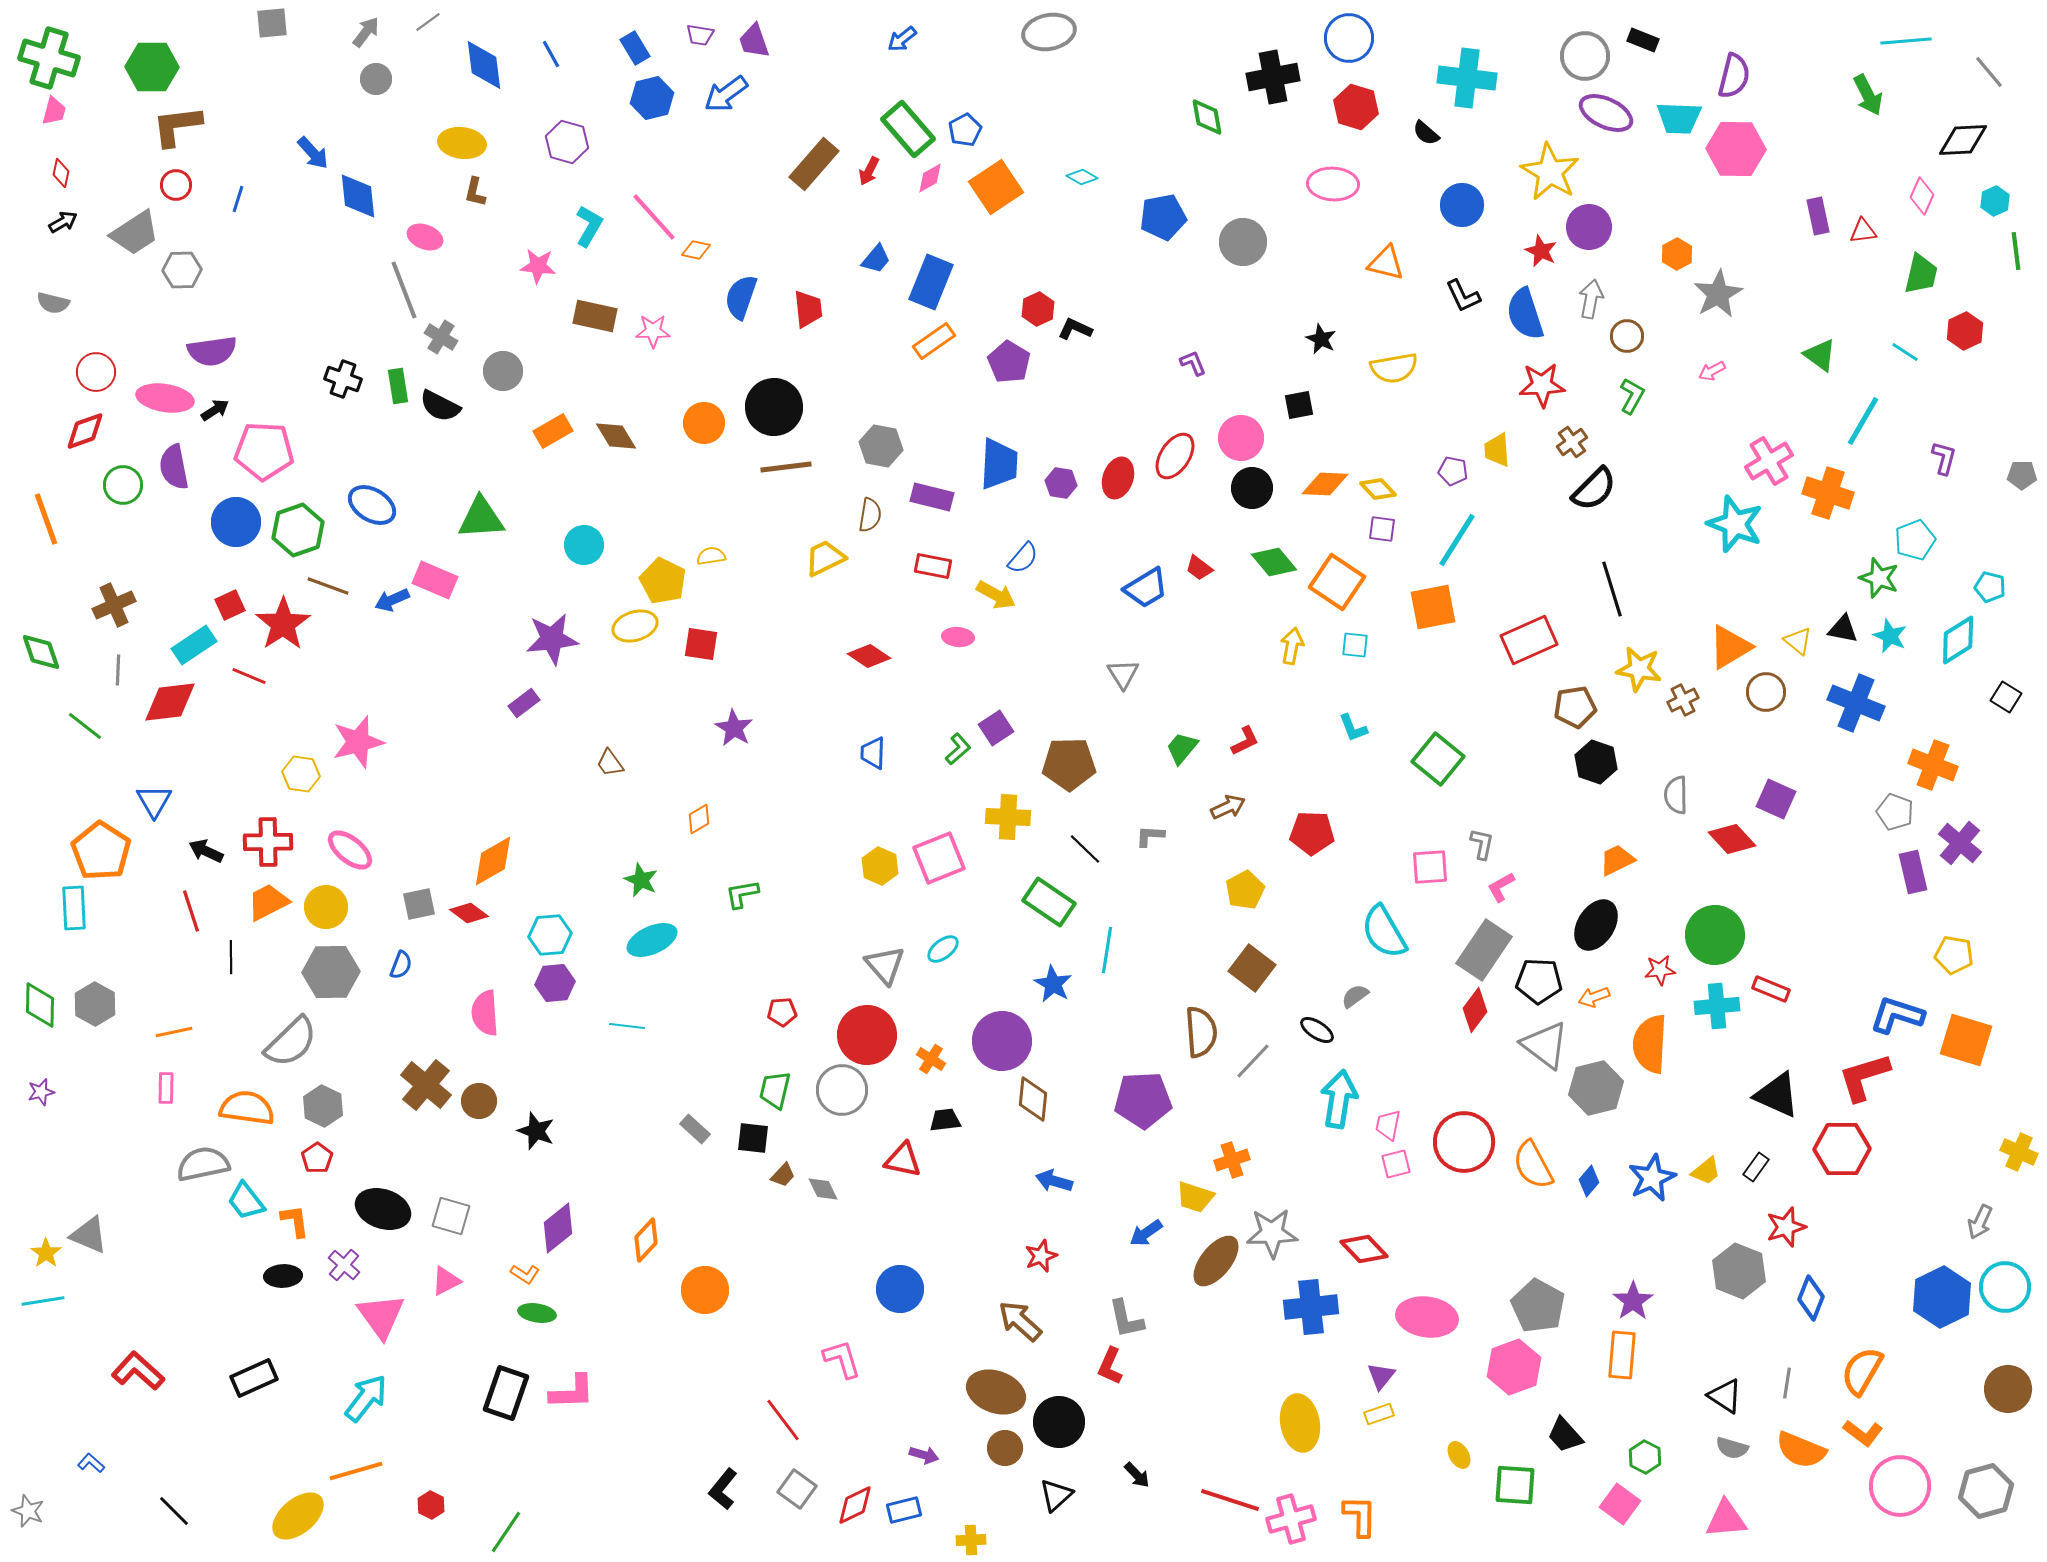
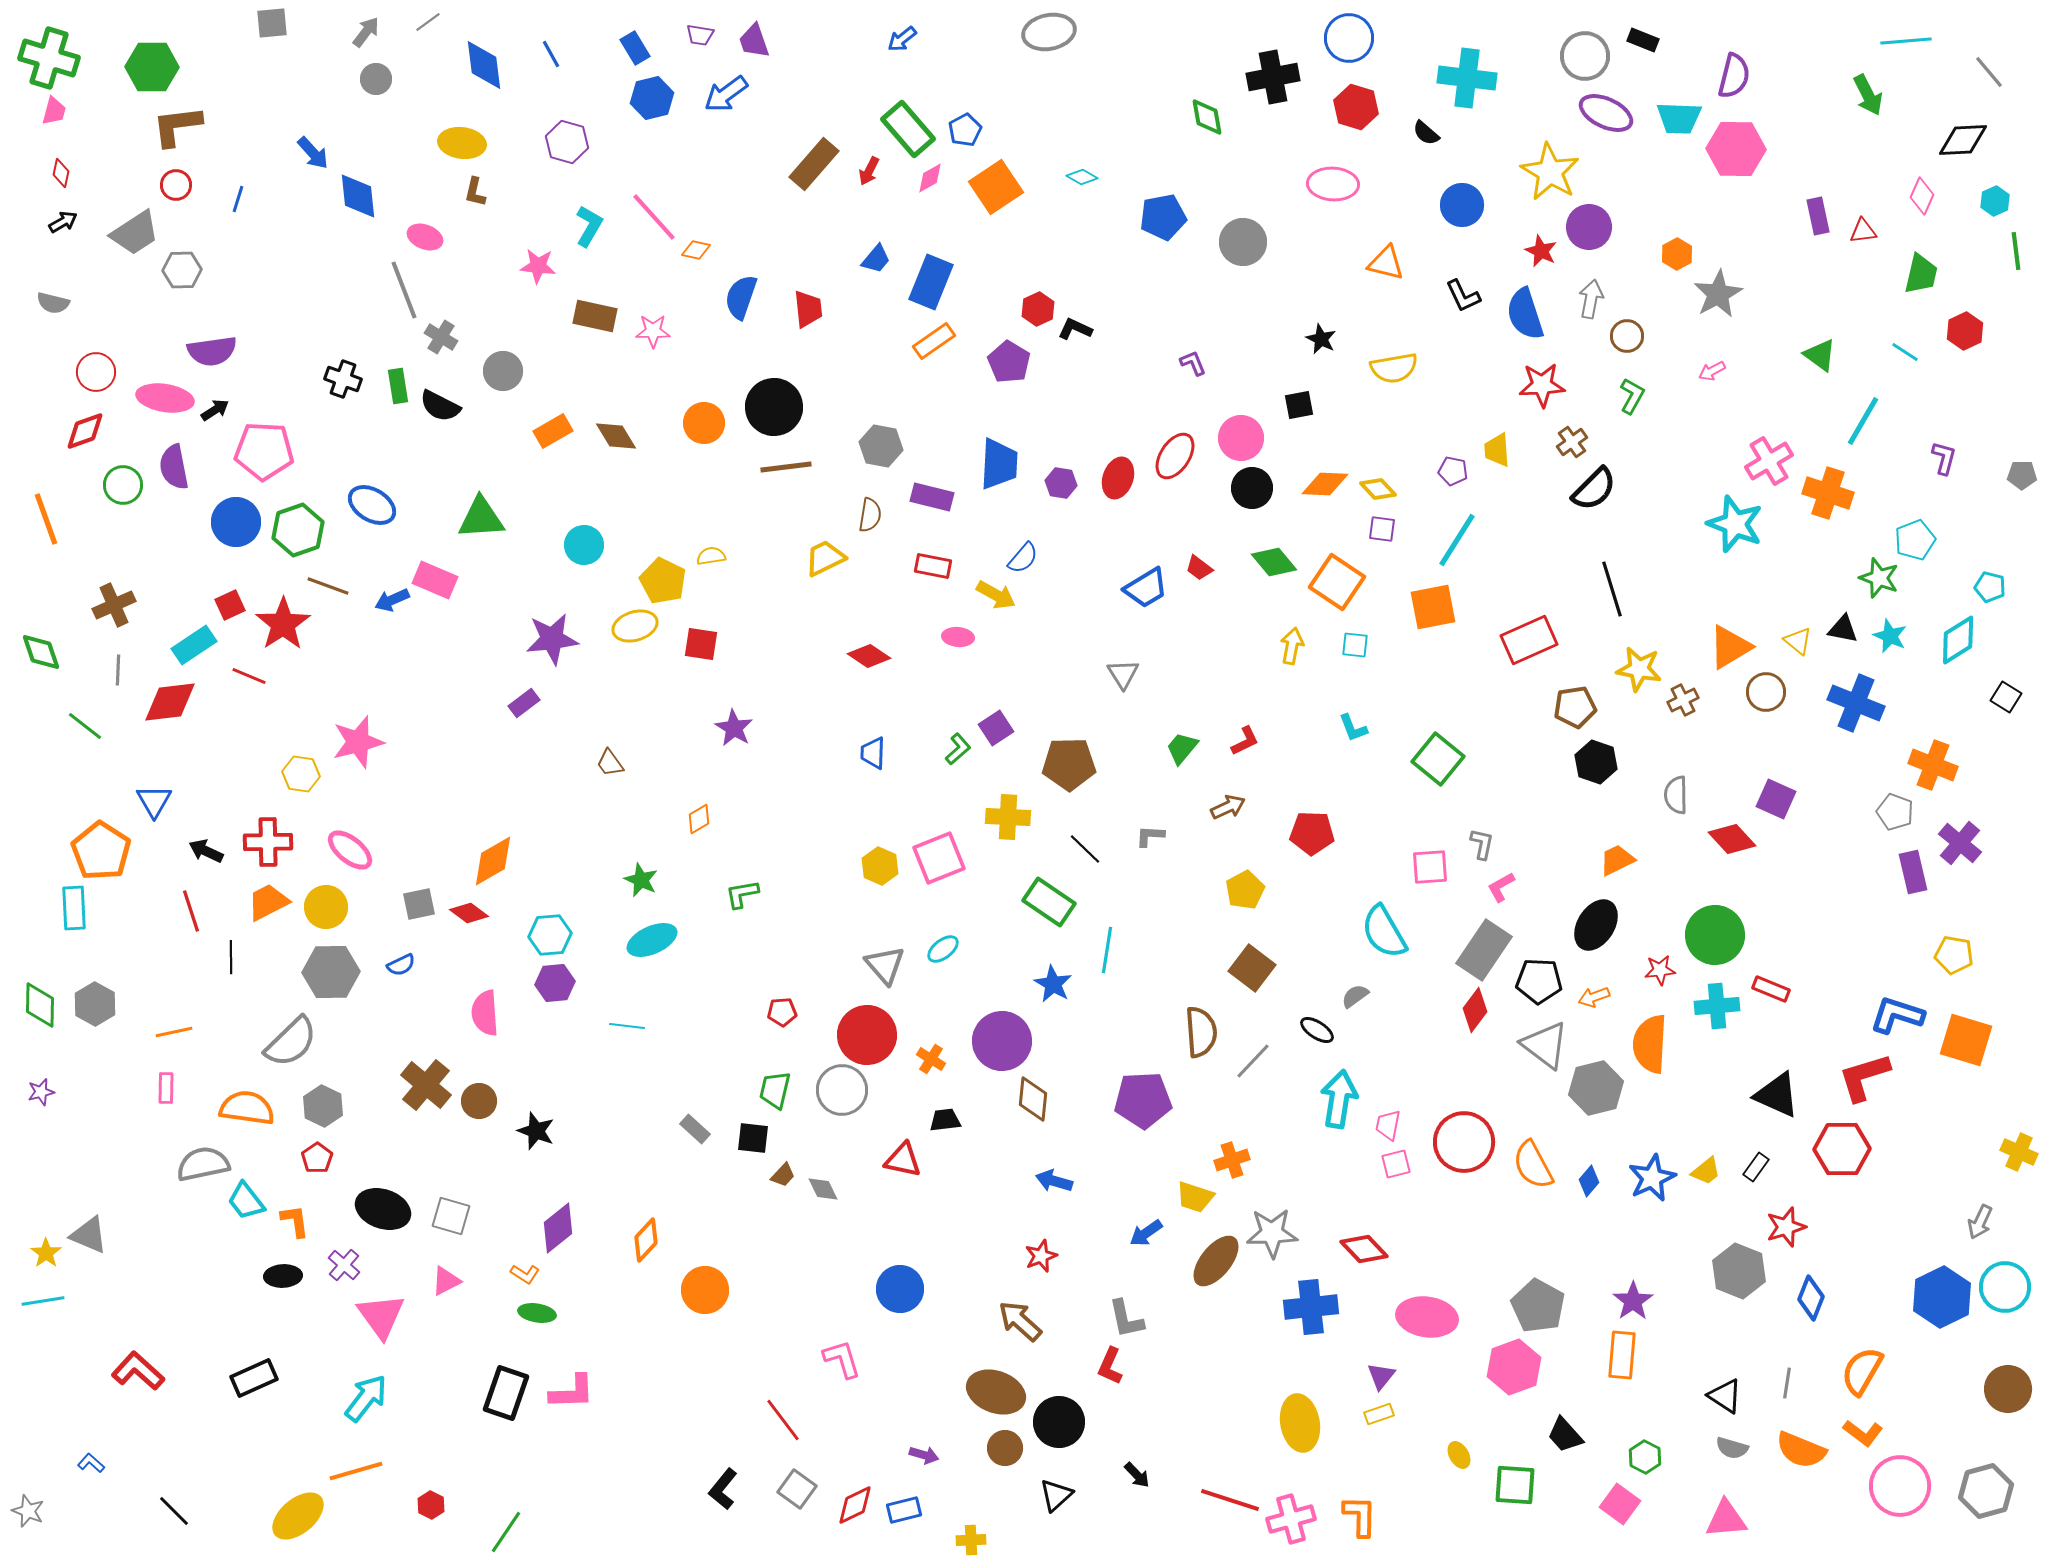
blue semicircle at (401, 965): rotated 44 degrees clockwise
